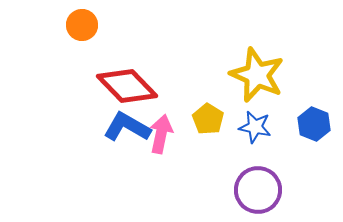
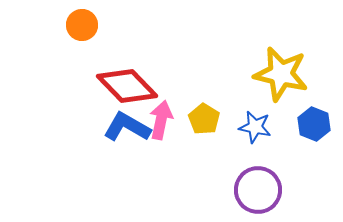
yellow star: moved 24 px right, 1 px up; rotated 10 degrees counterclockwise
yellow pentagon: moved 4 px left
pink arrow: moved 14 px up
